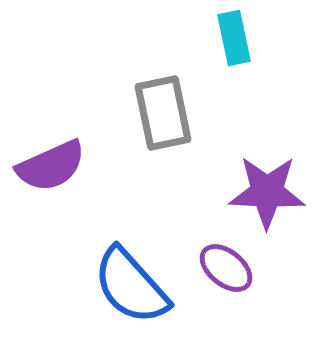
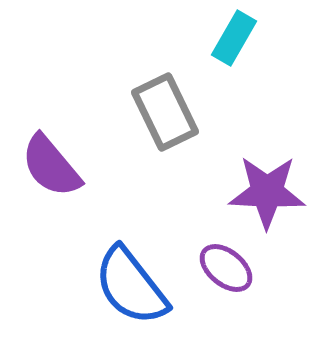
cyan rectangle: rotated 42 degrees clockwise
gray rectangle: moved 2 px right, 1 px up; rotated 14 degrees counterclockwise
purple semicircle: rotated 74 degrees clockwise
blue semicircle: rotated 4 degrees clockwise
